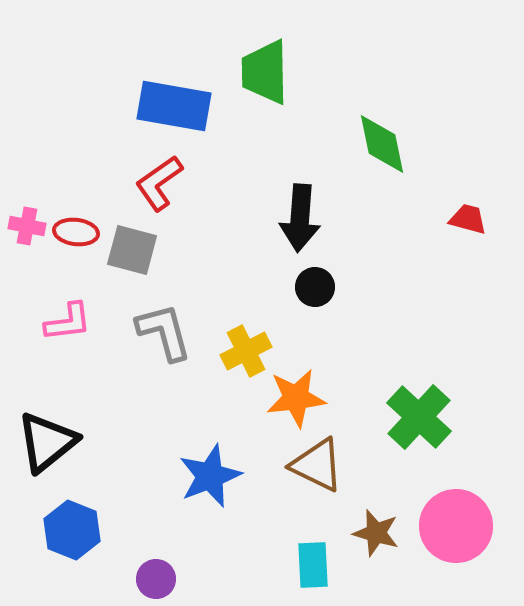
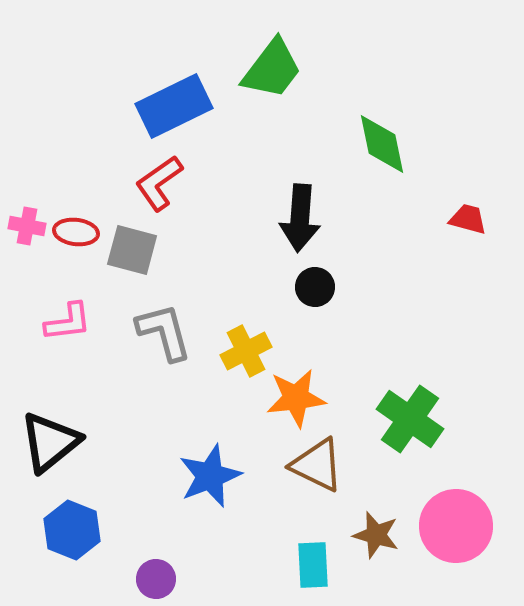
green trapezoid: moved 7 px right, 3 px up; rotated 142 degrees counterclockwise
blue rectangle: rotated 36 degrees counterclockwise
green cross: moved 9 px left, 2 px down; rotated 8 degrees counterclockwise
black triangle: moved 3 px right
brown star: moved 2 px down
